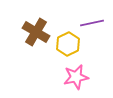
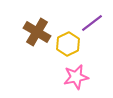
purple line: rotated 25 degrees counterclockwise
brown cross: moved 1 px right
